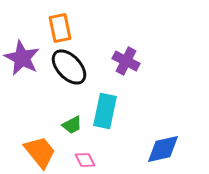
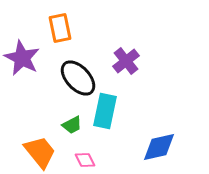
purple cross: rotated 24 degrees clockwise
black ellipse: moved 9 px right, 11 px down
blue diamond: moved 4 px left, 2 px up
